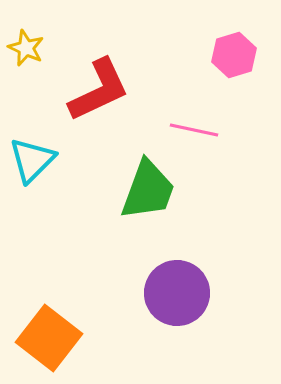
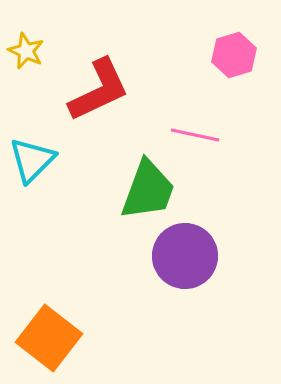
yellow star: moved 3 px down
pink line: moved 1 px right, 5 px down
purple circle: moved 8 px right, 37 px up
